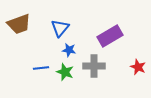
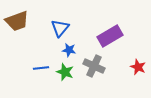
brown trapezoid: moved 2 px left, 3 px up
gray cross: rotated 25 degrees clockwise
